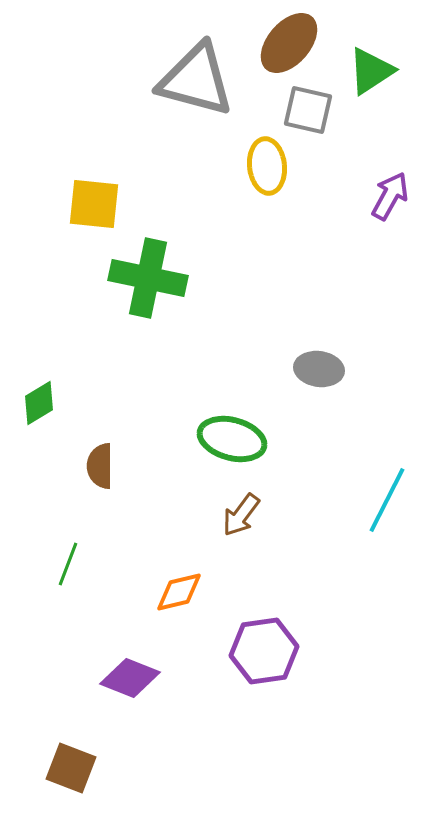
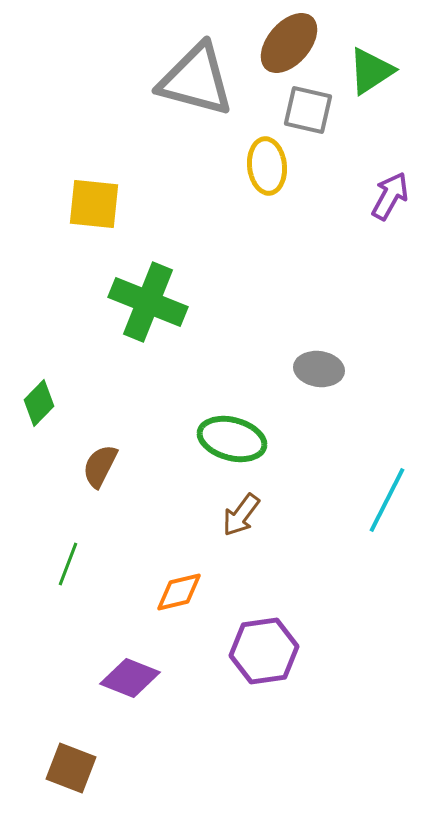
green cross: moved 24 px down; rotated 10 degrees clockwise
green diamond: rotated 15 degrees counterclockwise
brown semicircle: rotated 27 degrees clockwise
